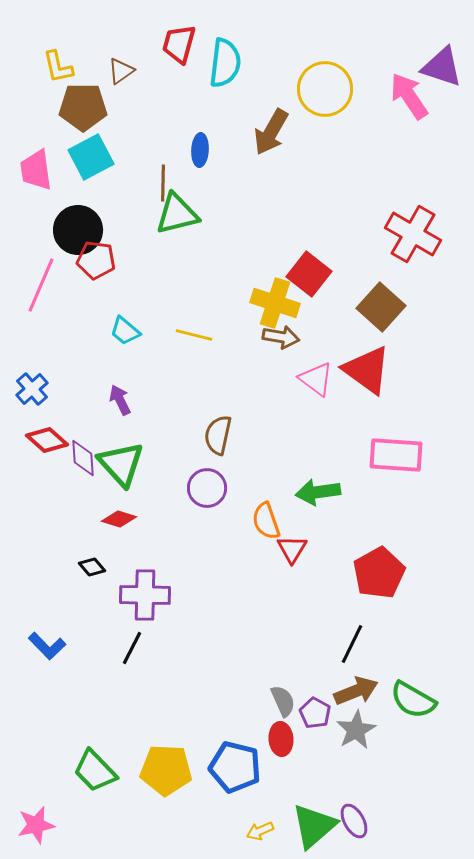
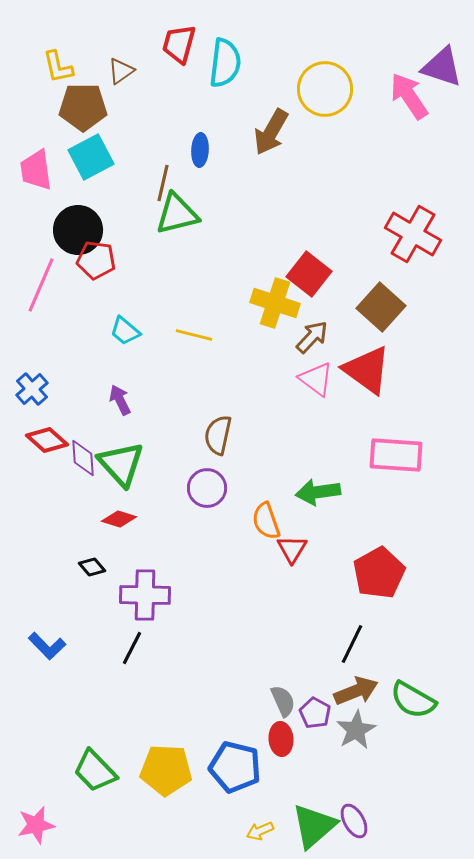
brown line at (163, 183): rotated 12 degrees clockwise
brown arrow at (281, 337): moved 31 px right; rotated 57 degrees counterclockwise
